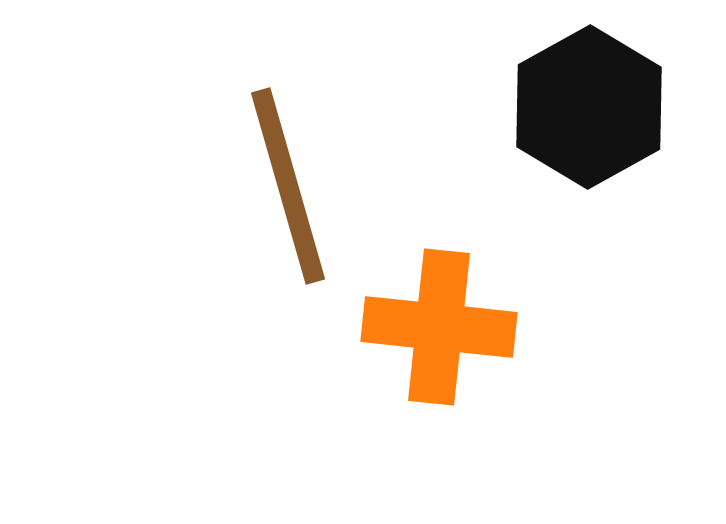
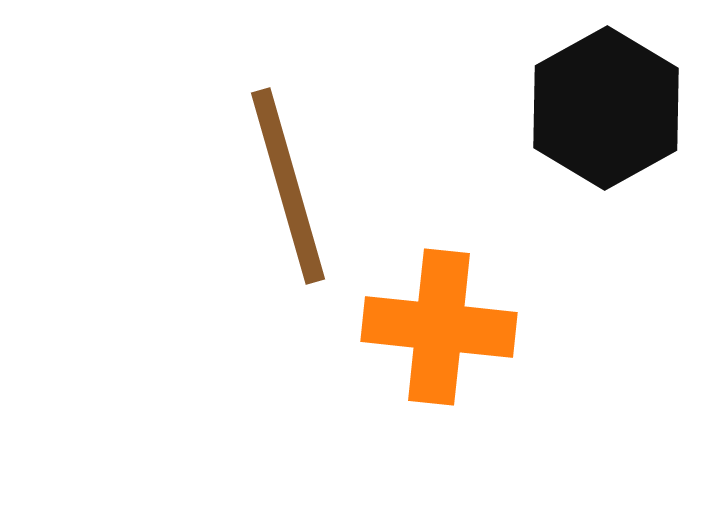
black hexagon: moved 17 px right, 1 px down
